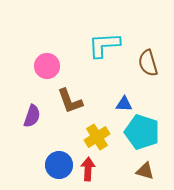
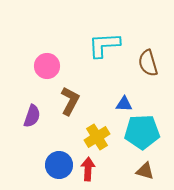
brown L-shape: rotated 132 degrees counterclockwise
cyan pentagon: rotated 20 degrees counterclockwise
